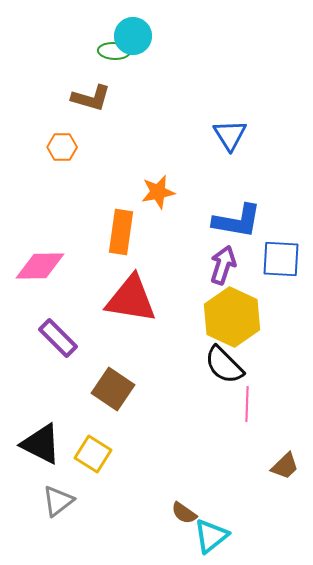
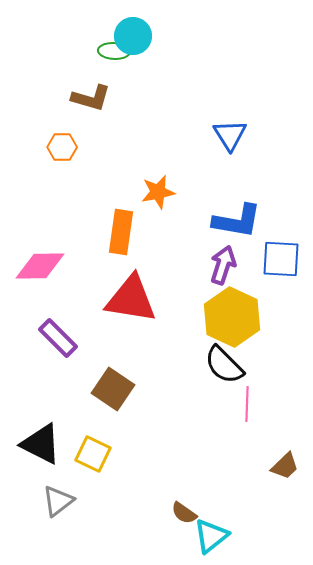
yellow square: rotated 6 degrees counterclockwise
